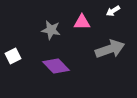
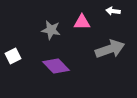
white arrow: rotated 40 degrees clockwise
